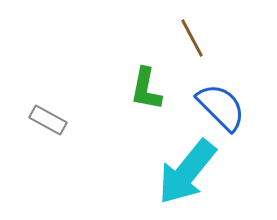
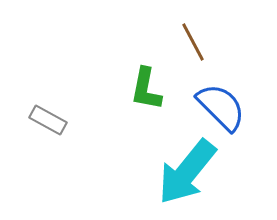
brown line: moved 1 px right, 4 px down
